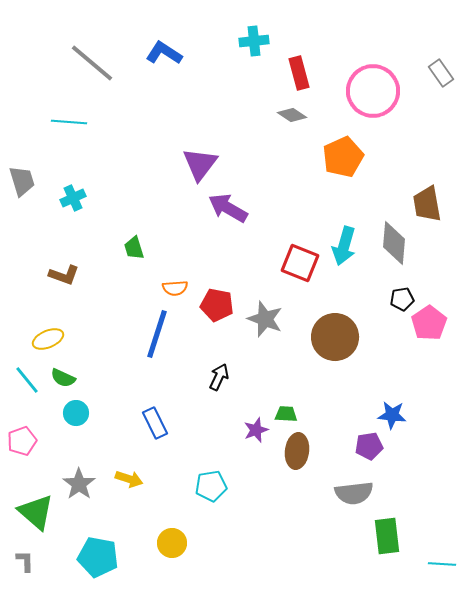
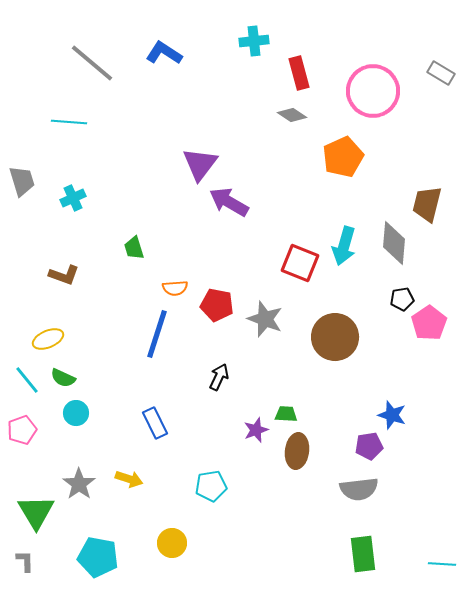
gray rectangle at (441, 73): rotated 24 degrees counterclockwise
brown trapezoid at (427, 204): rotated 24 degrees clockwise
purple arrow at (228, 208): moved 1 px right, 6 px up
blue star at (392, 415): rotated 12 degrees clockwise
pink pentagon at (22, 441): moved 11 px up
gray semicircle at (354, 493): moved 5 px right, 4 px up
green triangle at (36, 512): rotated 18 degrees clockwise
green rectangle at (387, 536): moved 24 px left, 18 px down
